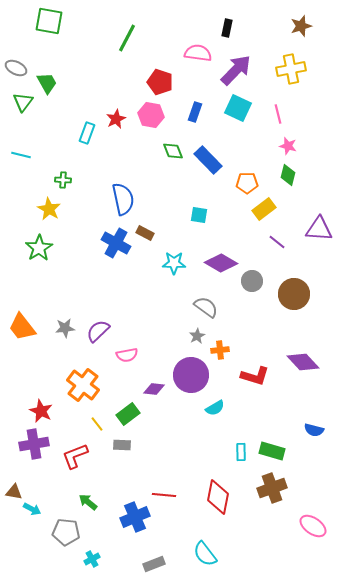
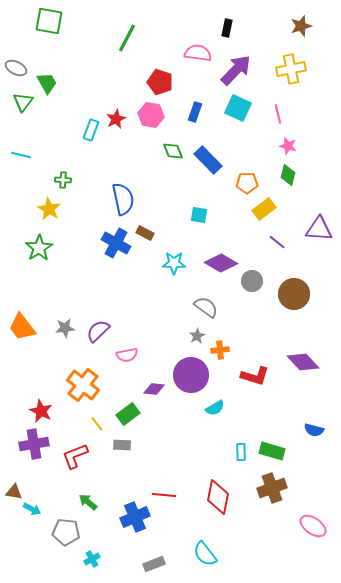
cyan rectangle at (87, 133): moved 4 px right, 3 px up
